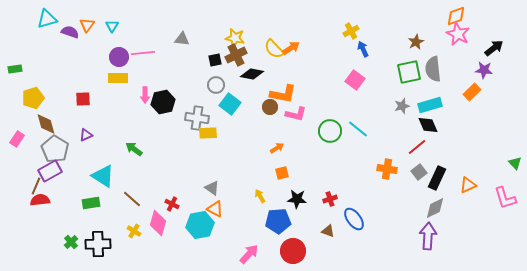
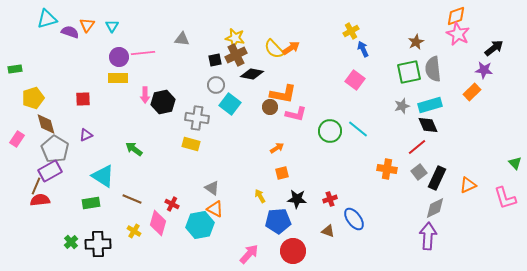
yellow rectangle at (208, 133): moved 17 px left, 11 px down; rotated 18 degrees clockwise
brown line at (132, 199): rotated 18 degrees counterclockwise
